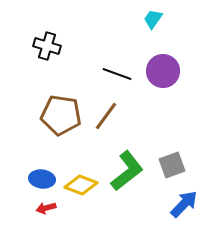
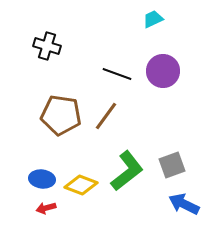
cyan trapezoid: rotated 30 degrees clockwise
blue arrow: rotated 108 degrees counterclockwise
